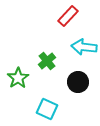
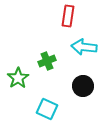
red rectangle: rotated 35 degrees counterclockwise
green cross: rotated 18 degrees clockwise
black circle: moved 5 px right, 4 px down
